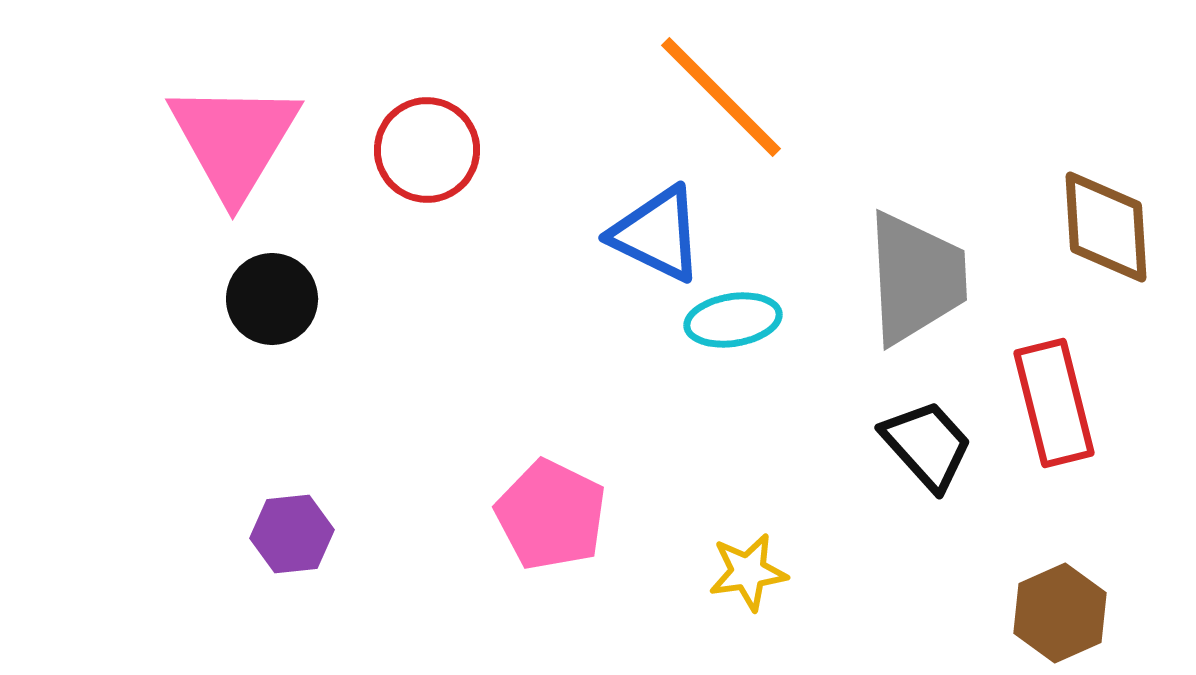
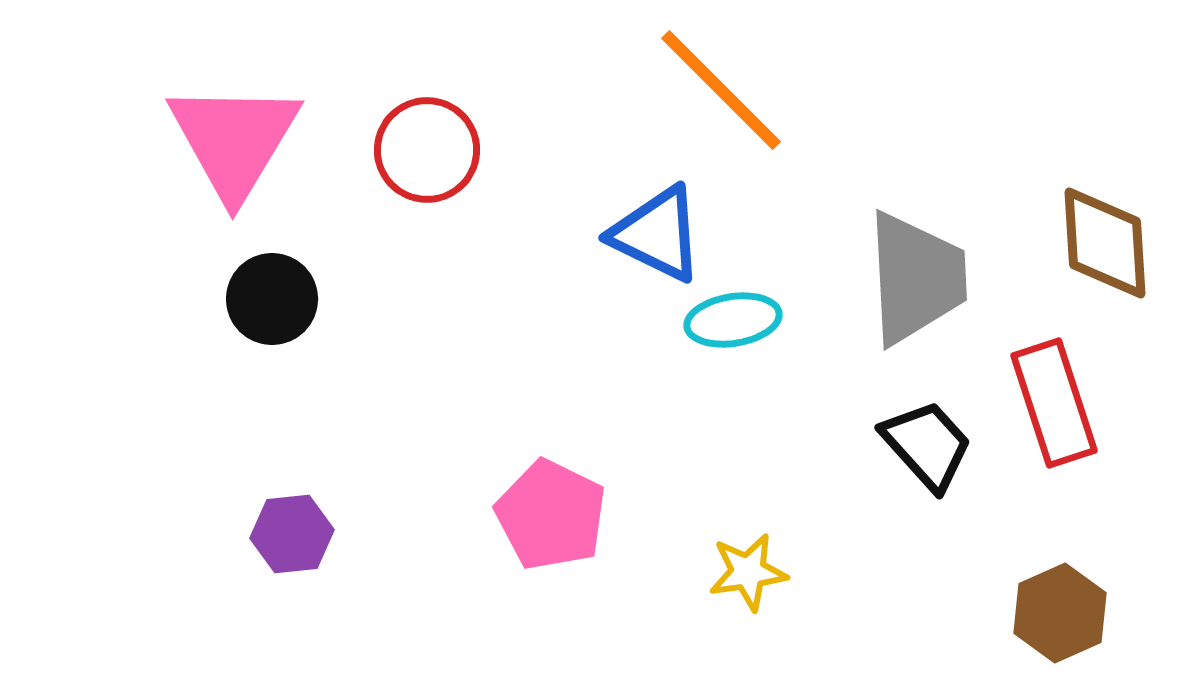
orange line: moved 7 px up
brown diamond: moved 1 px left, 16 px down
red rectangle: rotated 4 degrees counterclockwise
